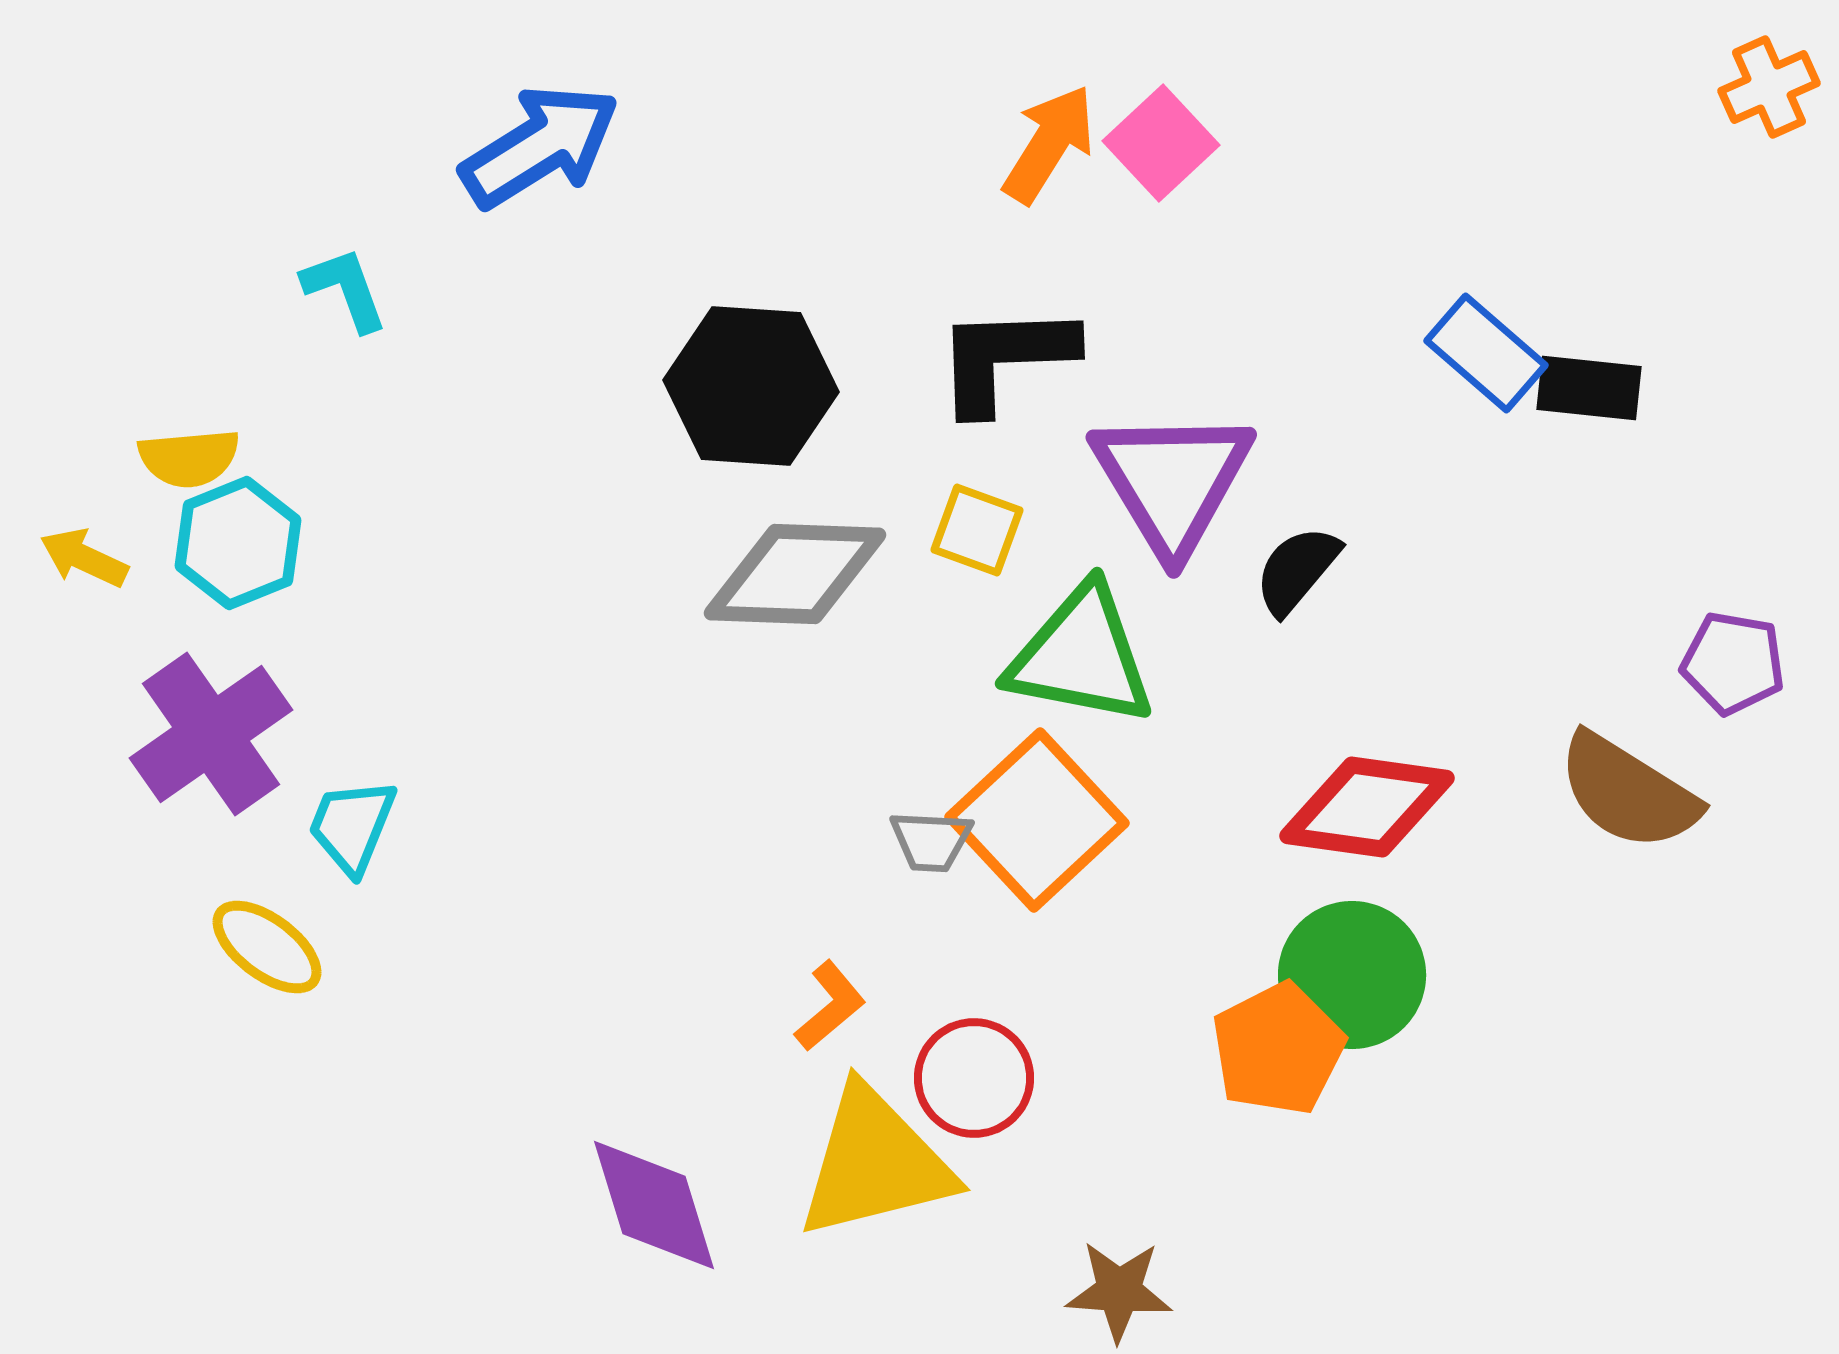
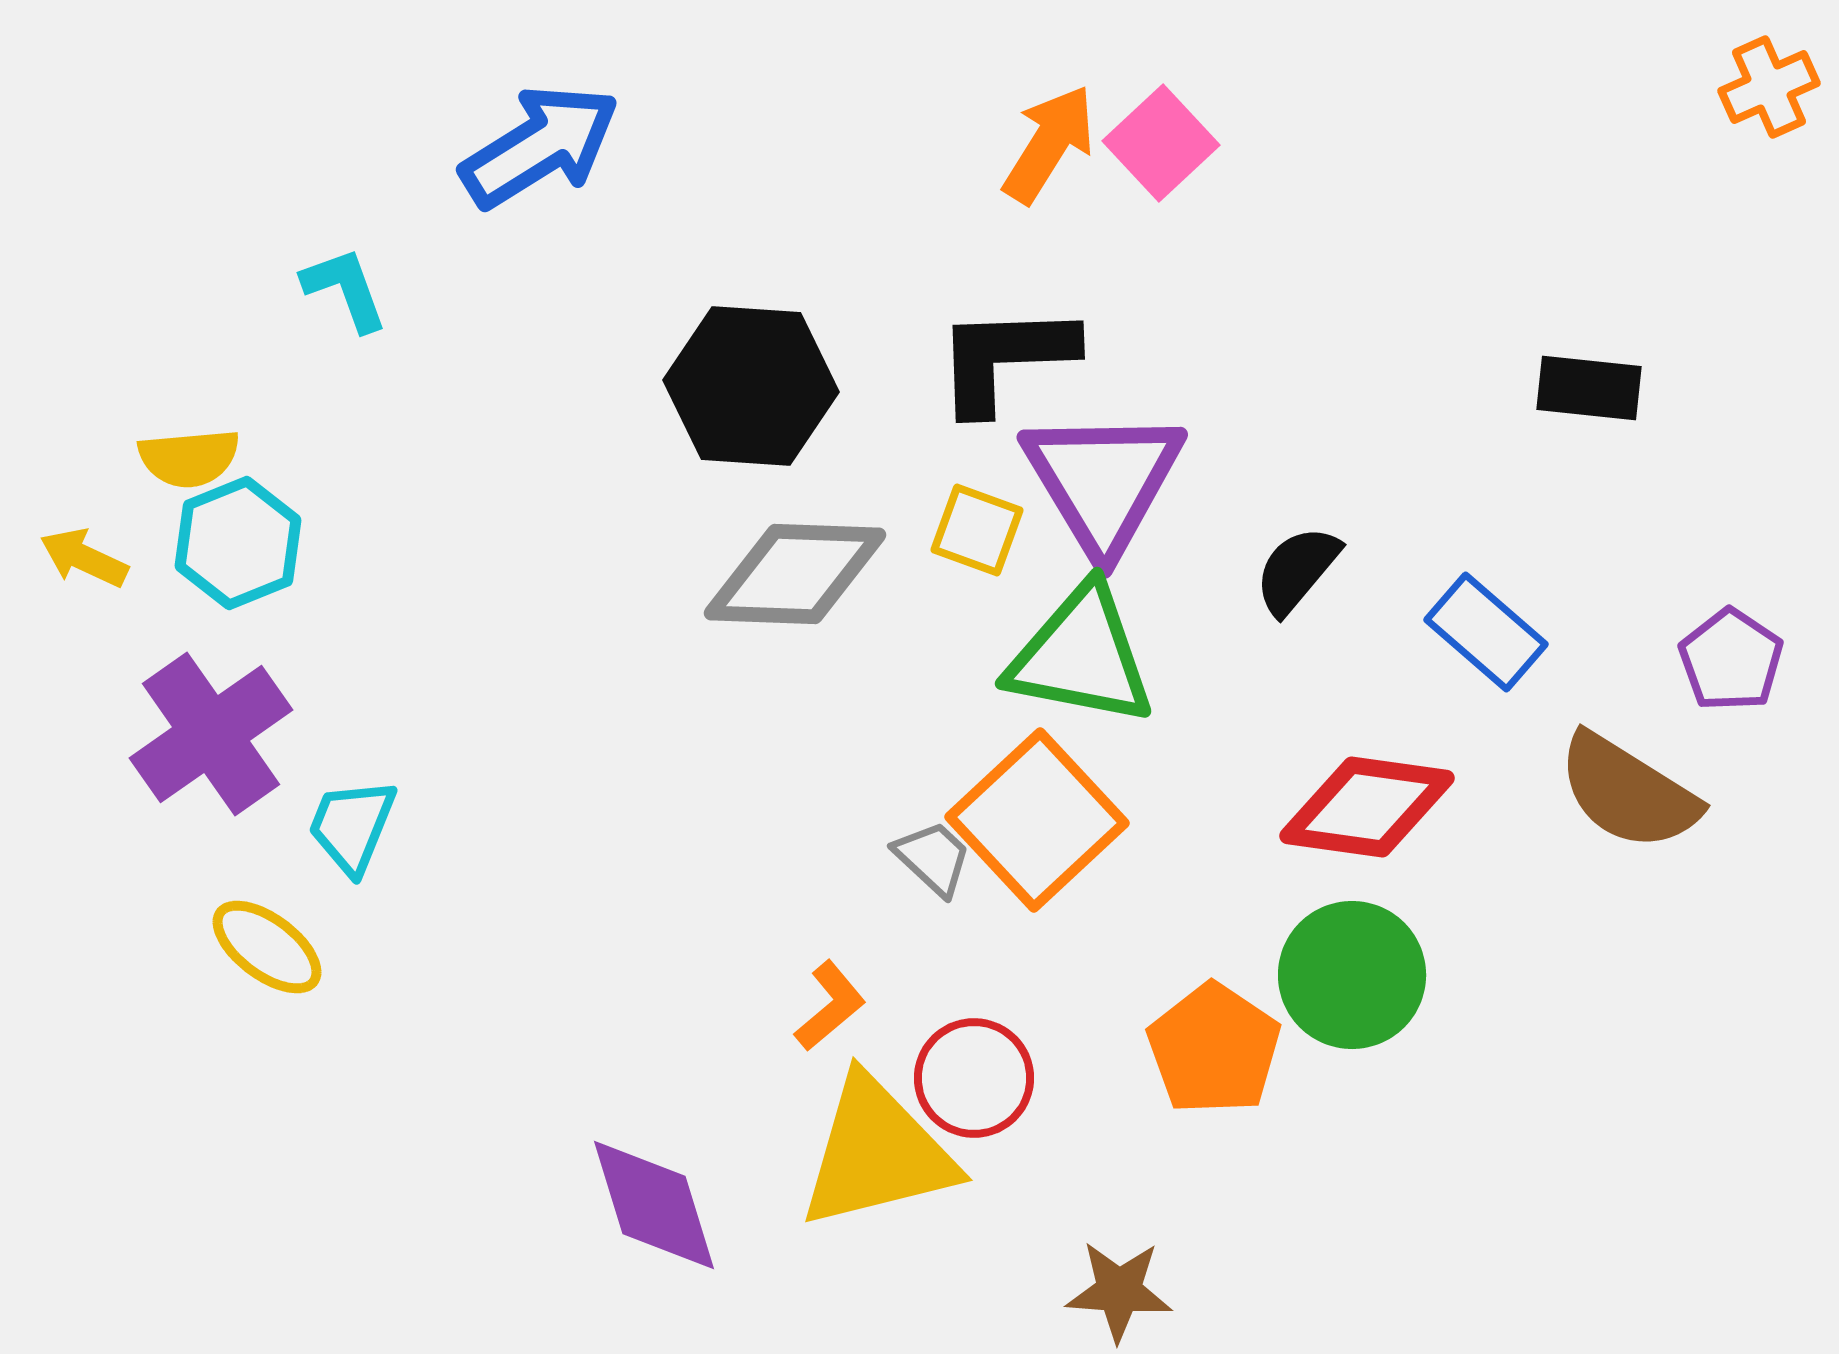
blue rectangle: moved 279 px down
purple triangle: moved 69 px left
purple pentagon: moved 2 px left, 3 px up; rotated 24 degrees clockwise
gray trapezoid: moved 2 px right, 17 px down; rotated 140 degrees counterclockwise
orange pentagon: moved 64 px left; rotated 11 degrees counterclockwise
yellow triangle: moved 2 px right, 10 px up
